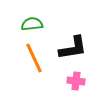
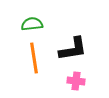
black L-shape: moved 1 px down
orange line: rotated 16 degrees clockwise
